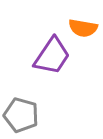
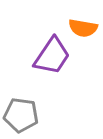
gray pentagon: rotated 8 degrees counterclockwise
